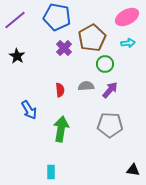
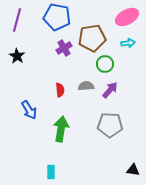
purple line: moved 2 px right; rotated 35 degrees counterclockwise
brown pentagon: rotated 20 degrees clockwise
purple cross: rotated 14 degrees clockwise
